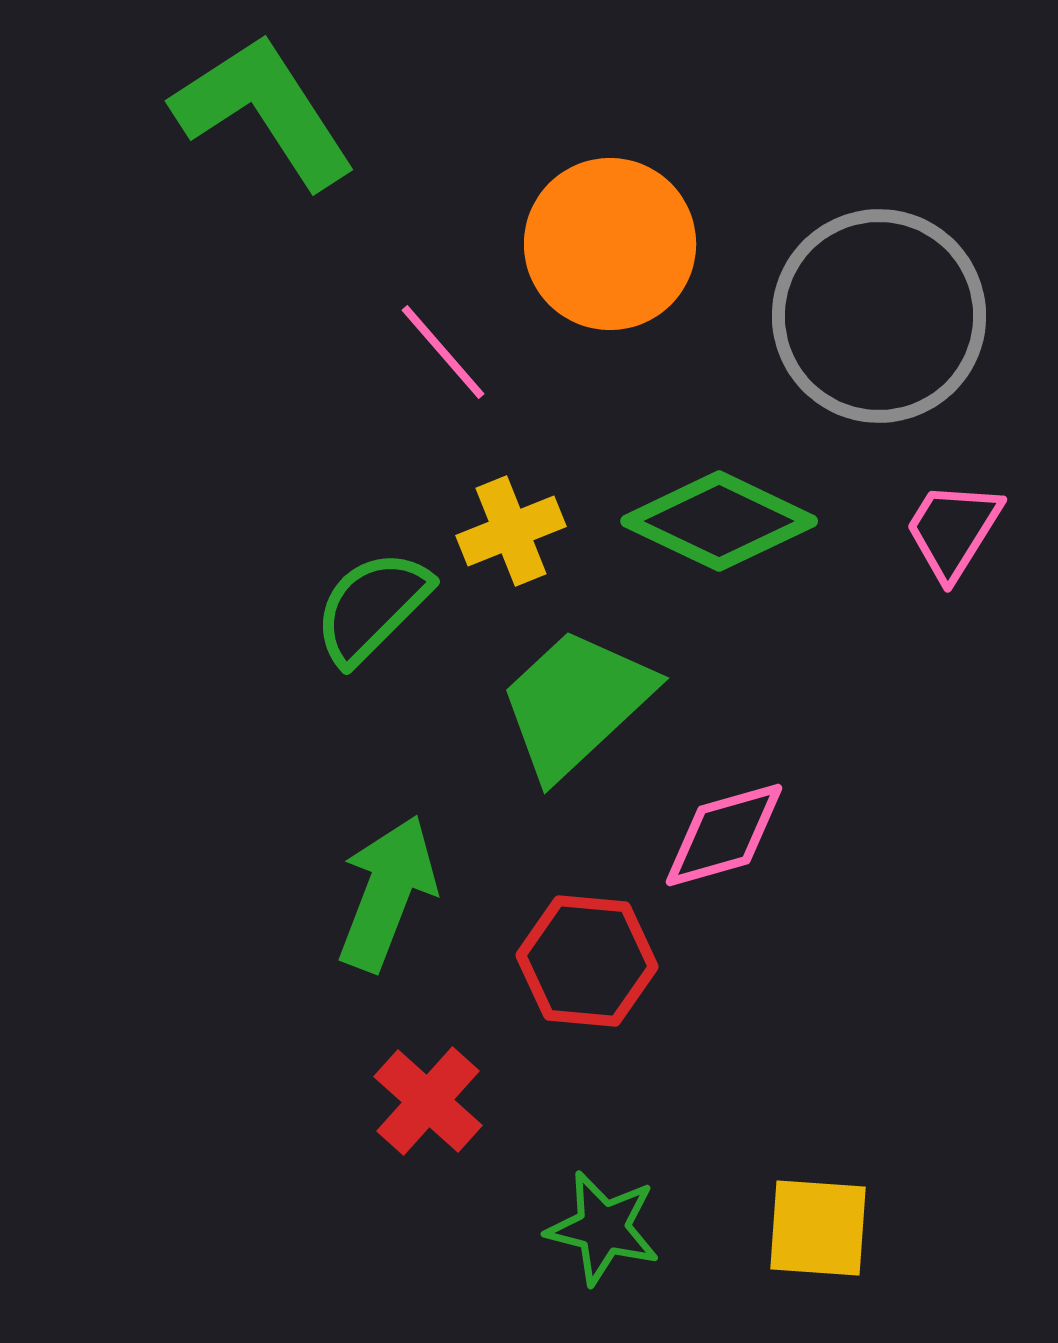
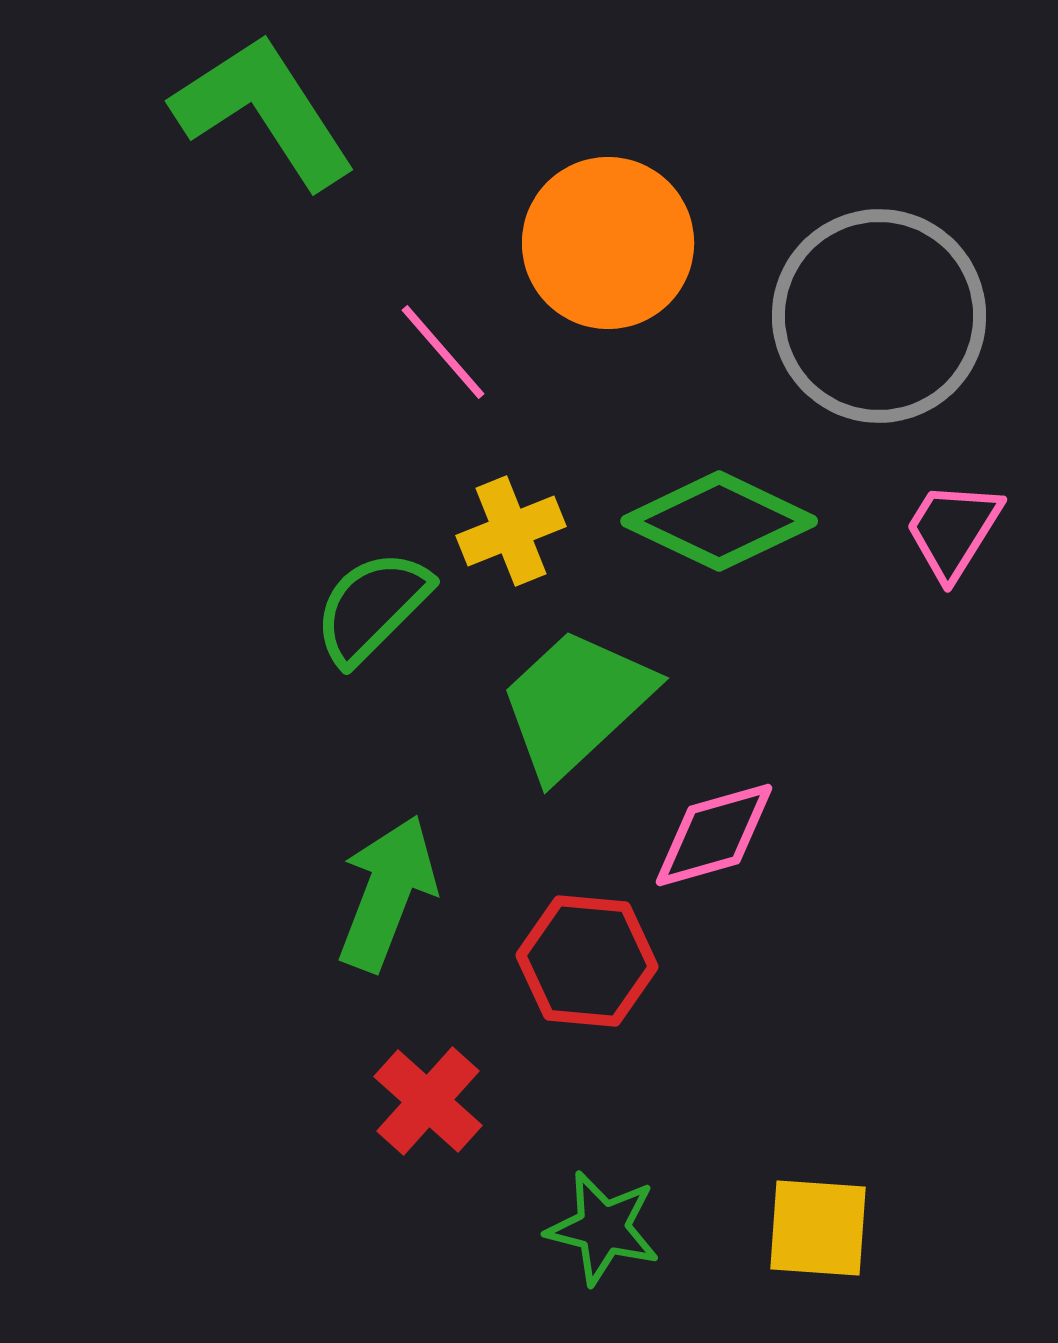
orange circle: moved 2 px left, 1 px up
pink diamond: moved 10 px left
